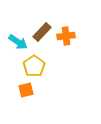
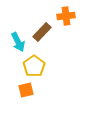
orange cross: moved 20 px up
cyan arrow: rotated 30 degrees clockwise
